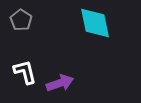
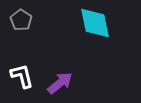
white L-shape: moved 3 px left, 4 px down
purple arrow: rotated 20 degrees counterclockwise
